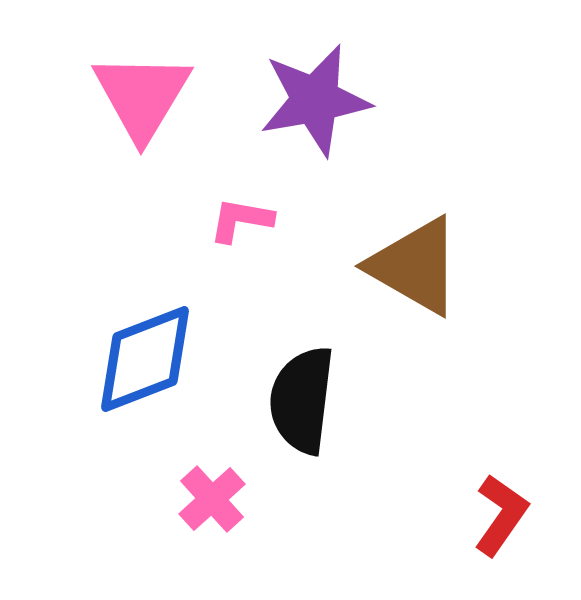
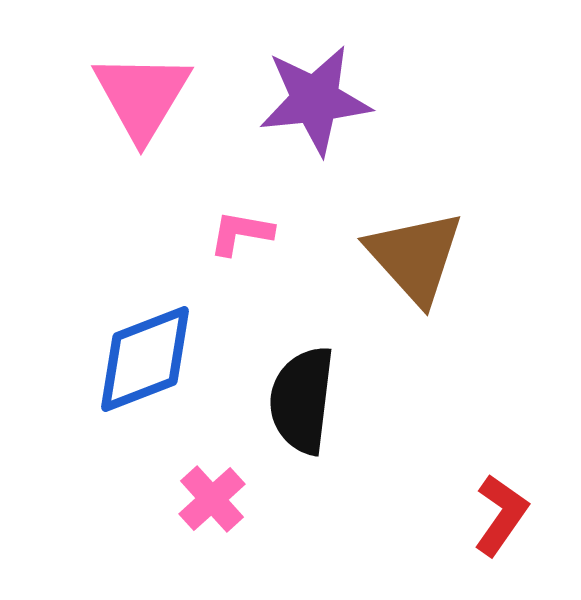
purple star: rotated 4 degrees clockwise
pink L-shape: moved 13 px down
brown triangle: moved 9 px up; rotated 18 degrees clockwise
